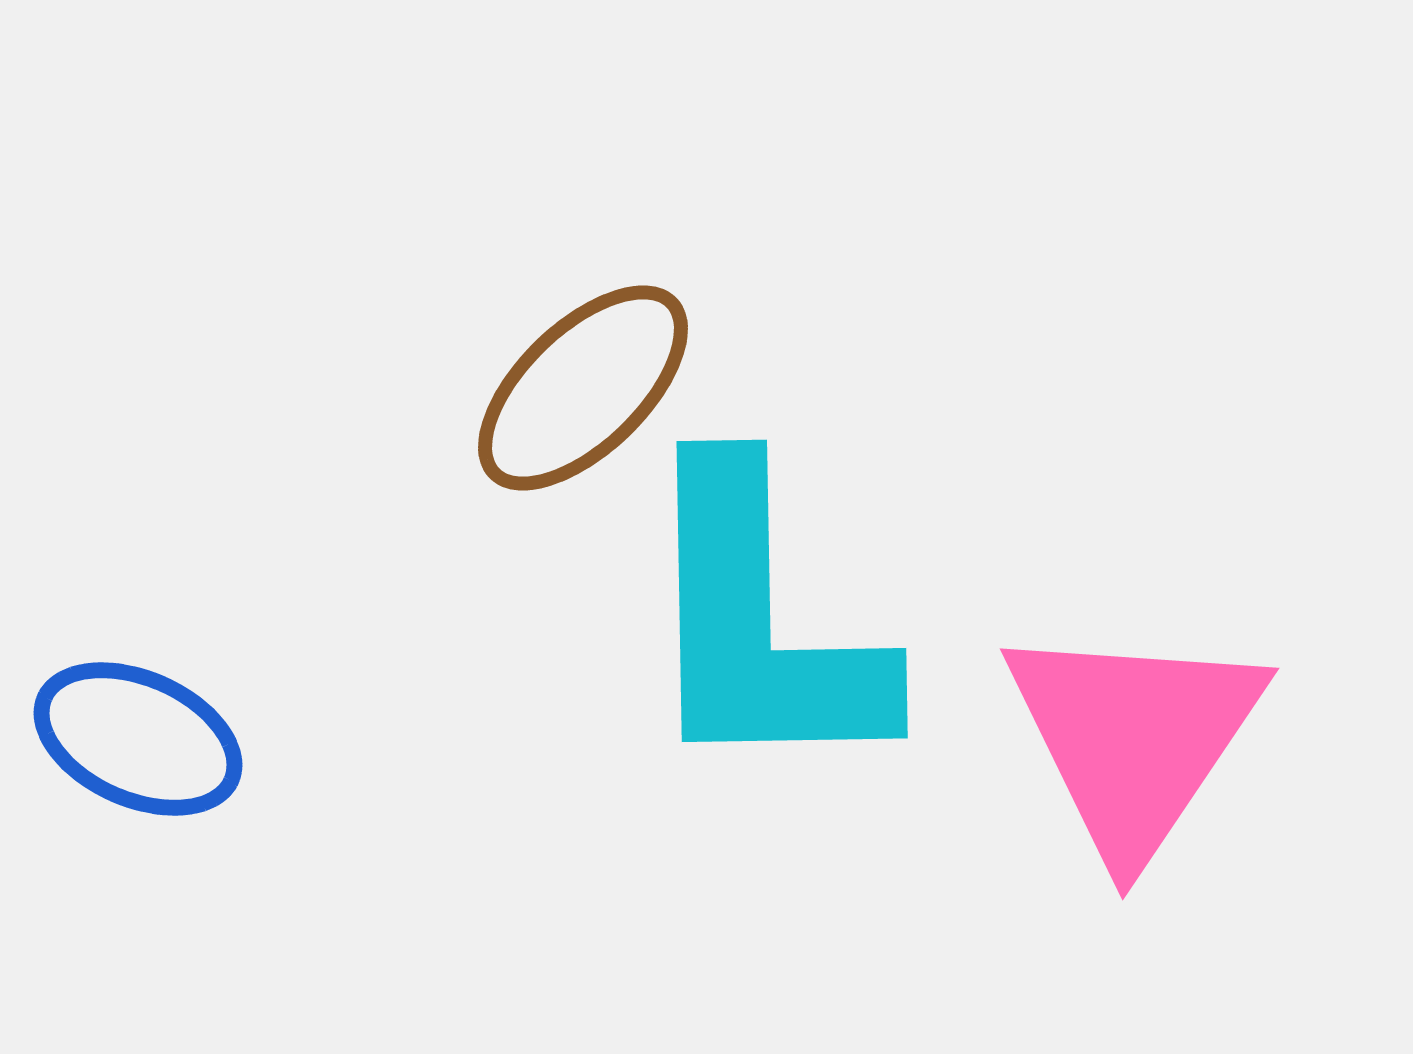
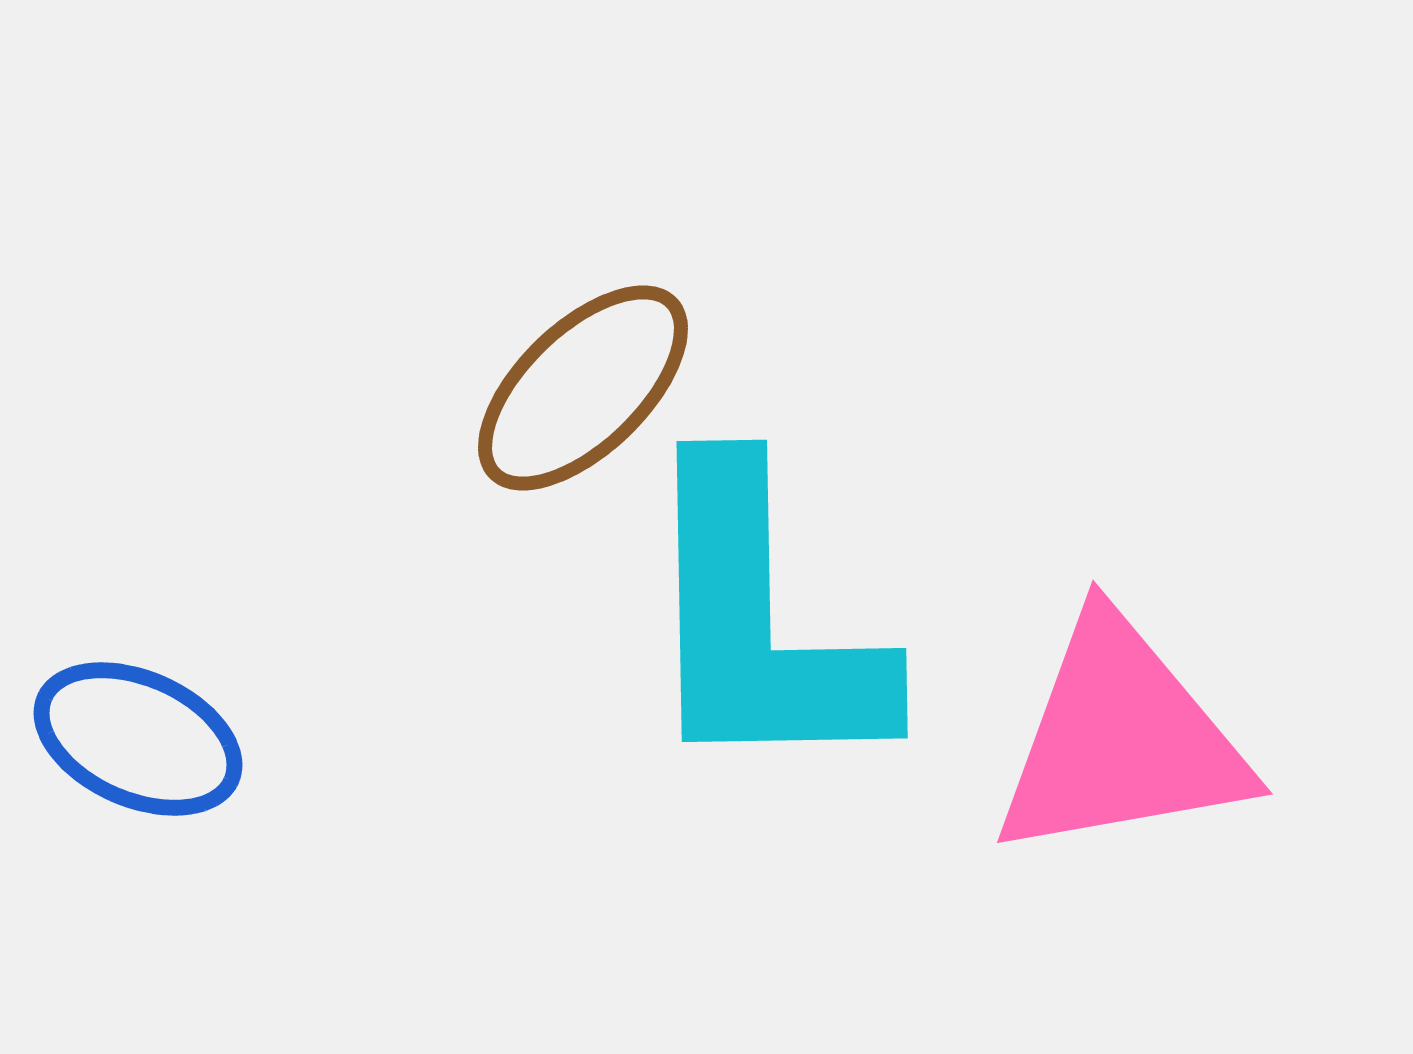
pink triangle: moved 13 px left; rotated 46 degrees clockwise
